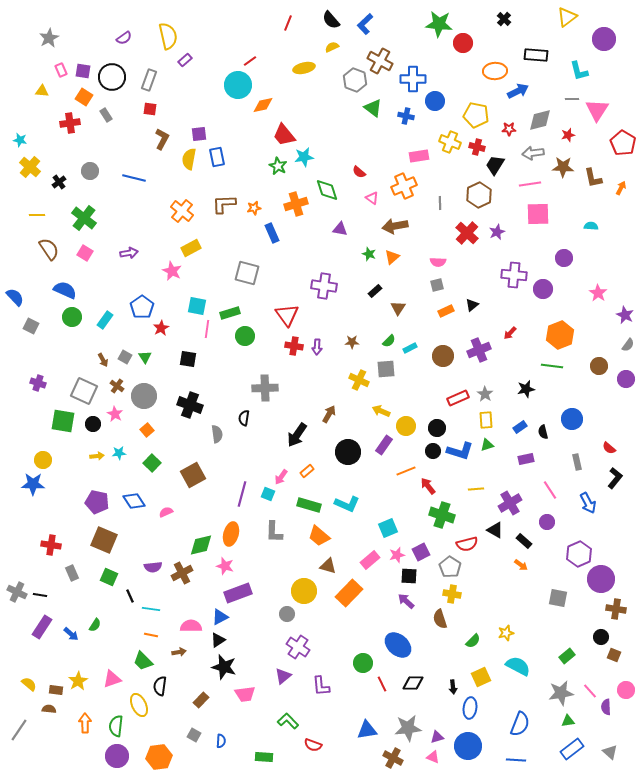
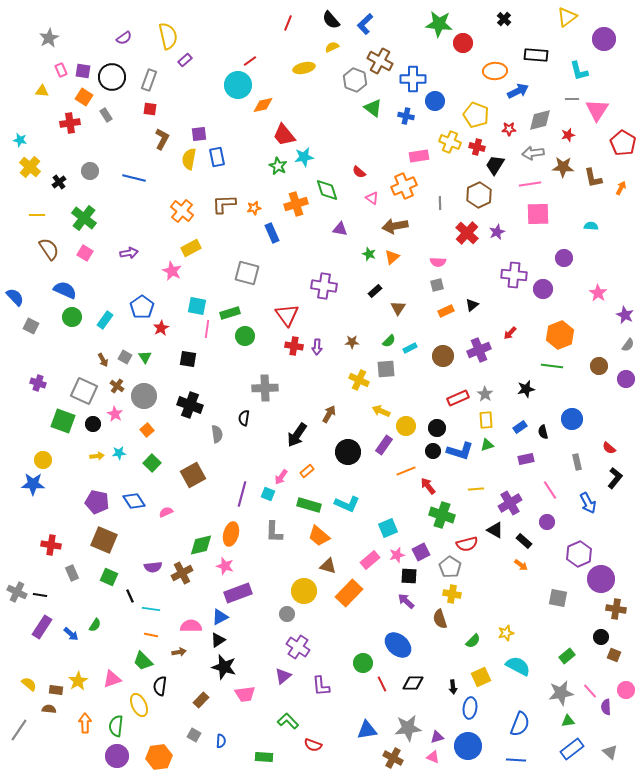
yellow pentagon at (476, 115): rotated 10 degrees clockwise
green square at (63, 421): rotated 10 degrees clockwise
